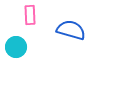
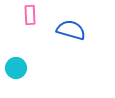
cyan circle: moved 21 px down
